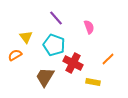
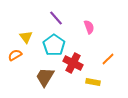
cyan pentagon: rotated 15 degrees clockwise
